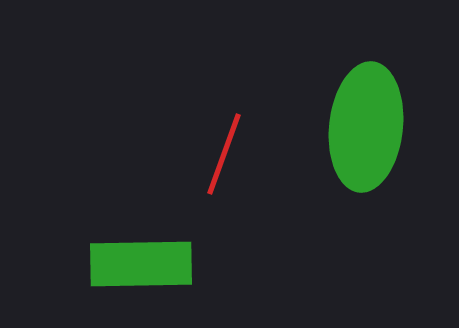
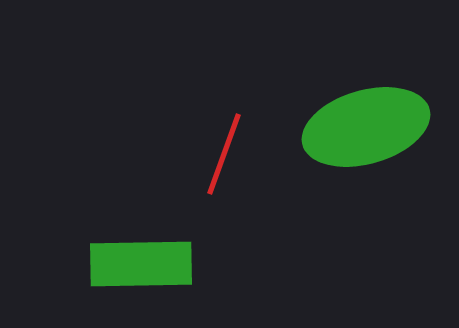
green ellipse: rotated 68 degrees clockwise
